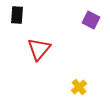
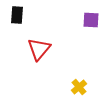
purple square: rotated 24 degrees counterclockwise
